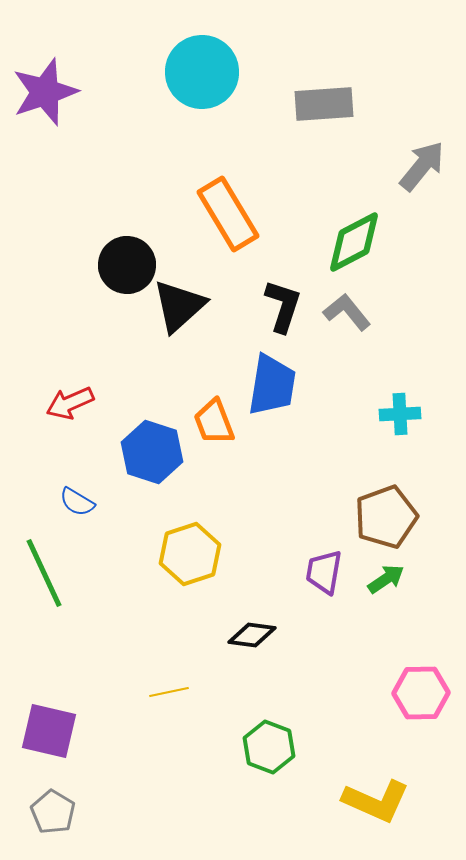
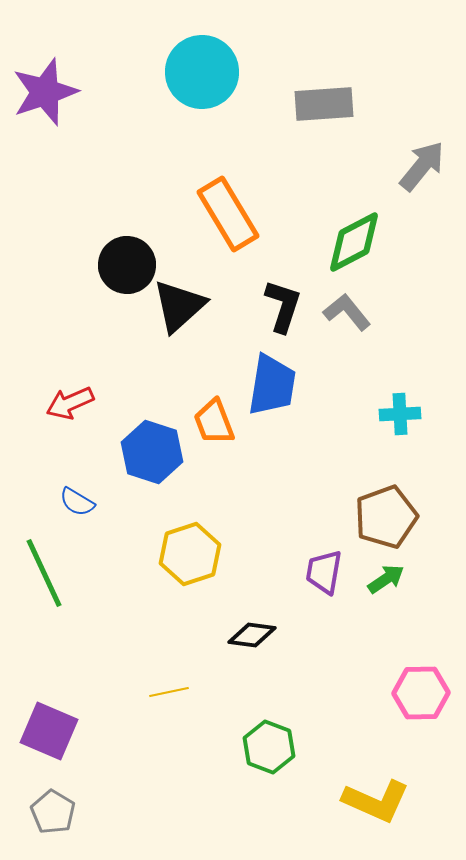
purple square: rotated 10 degrees clockwise
